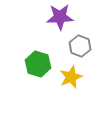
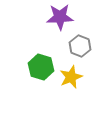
green hexagon: moved 3 px right, 3 px down
